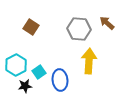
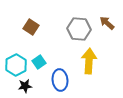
cyan square: moved 10 px up
